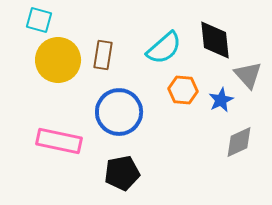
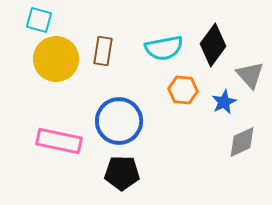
black diamond: moved 2 px left, 5 px down; rotated 42 degrees clockwise
cyan semicircle: rotated 30 degrees clockwise
brown rectangle: moved 4 px up
yellow circle: moved 2 px left, 1 px up
gray triangle: moved 2 px right
blue star: moved 3 px right, 2 px down
blue circle: moved 9 px down
gray diamond: moved 3 px right
black pentagon: rotated 12 degrees clockwise
